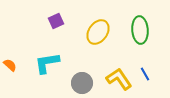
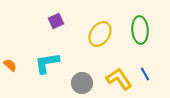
yellow ellipse: moved 2 px right, 2 px down
